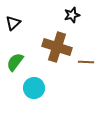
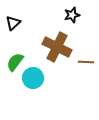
brown cross: rotated 8 degrees clockwise
cyan circle: moved 1 px left, 10 px up
